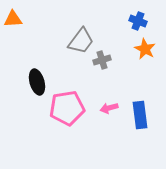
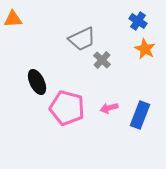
blue cross: rotated 12 degrees clockwise
gray trapezoid: moved 1 px right, 2 px up; rotated 28 degrees clockwise
gray cross: rotated 30 degrees counterclockwise
black ellipse: rotated 10 degrees counterclockwise
pink pentagon: rotated 24 degrees clockwise
blue rectangle: rotated 28 degrees clockwise
